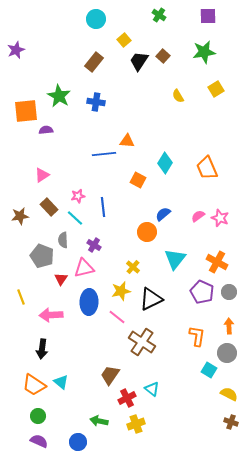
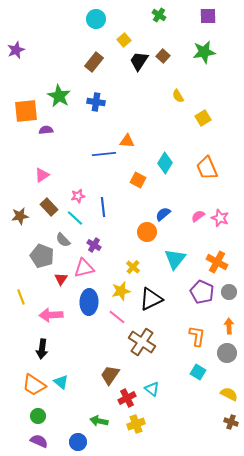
yellow square at (216, 89): moved 13 px left, 29 px down
gray semicircle at (63, 240): rotated 42 degrees counterclockwise
cyan square at (209, 370): moved 11 px left, 2 px down
